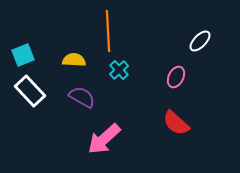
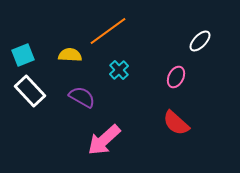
orange line: rotated 57 degrees clockwise
yellow semicircle: moved 4 px left, 5 px up
pink arrow: moved 1 px down
